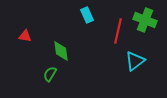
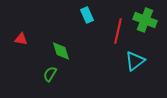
red triangle: moved 4 px left, 3 px down
green diamond: rotated 10 degrees counterclockwise
